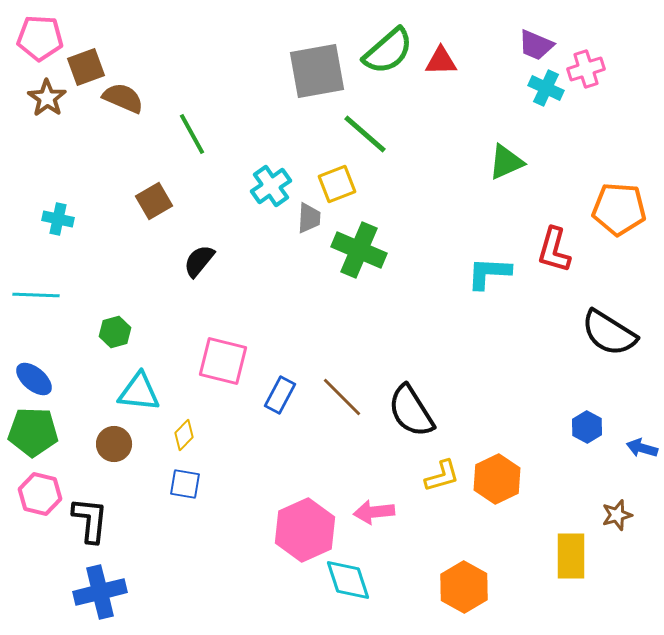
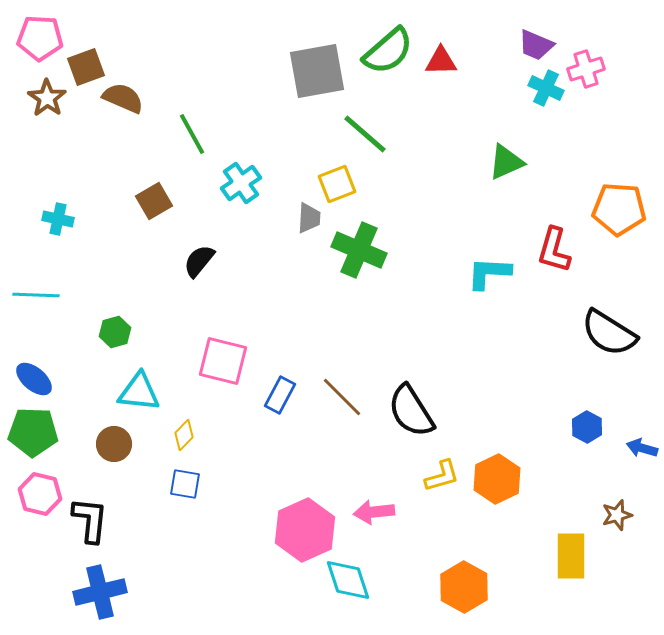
cyan cross at (271, 186): moved 30 px left, 3 px up
